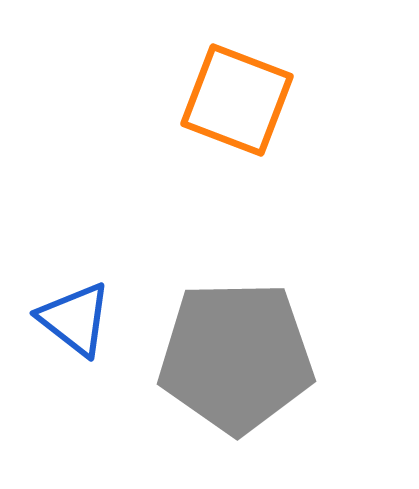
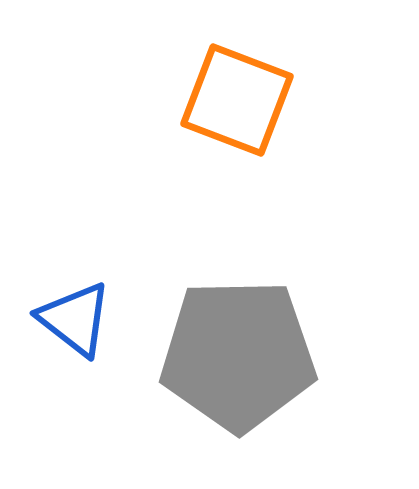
gray pentagon: moved 2 px right, 2 px up
